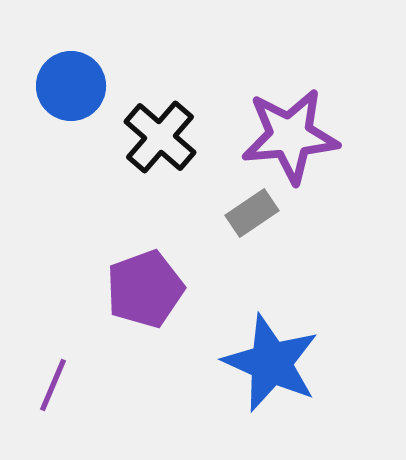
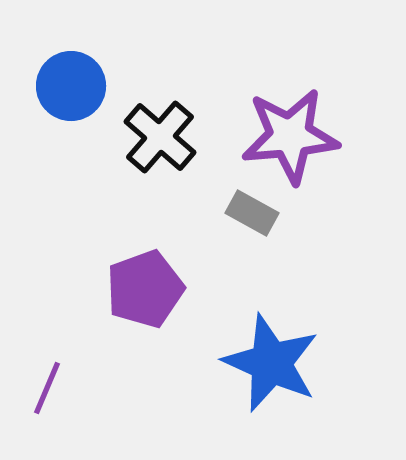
gray rectangle: rotated 63 degrees clockwise
purple line: moved 6 px left, 3 px down
